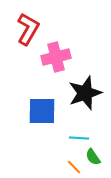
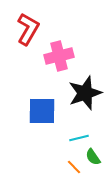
pink cross: moved 3 px right, 1 px up
cyan line: rotated 18 degrees counterclockwise
